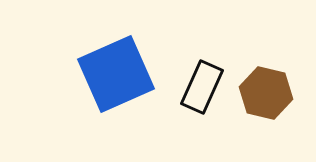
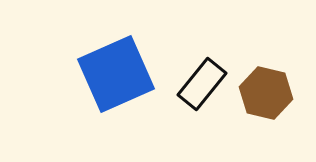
black rectangle: moved 3 px up; rotated 15 degrees clockwise
